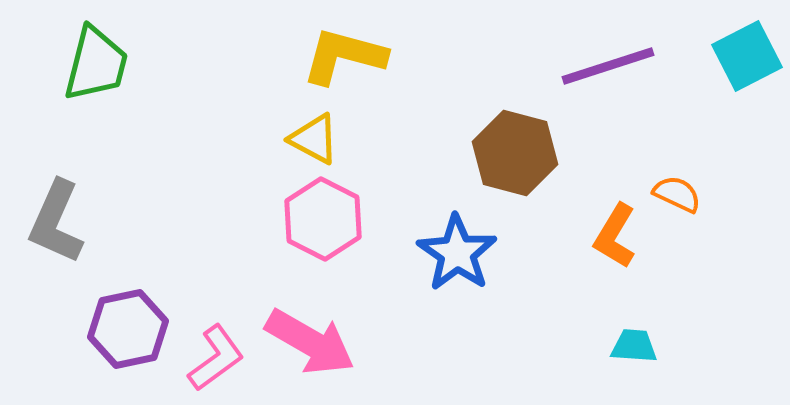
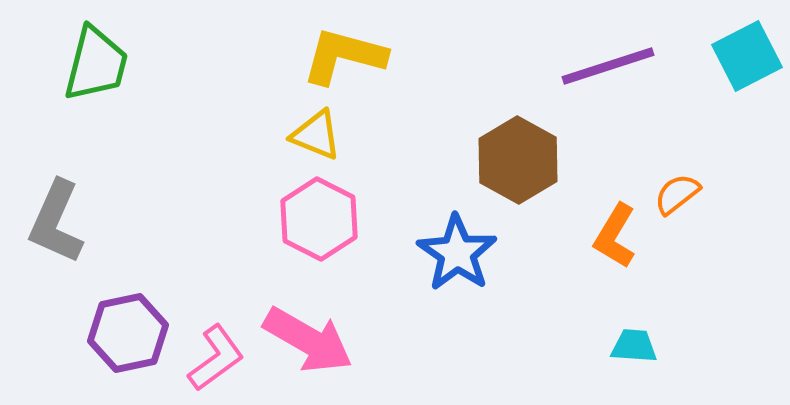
yellow triangle: moved 2 px right, 4 px up; rotated 6 degrees counterclockwise
brown hexagon: moved 3 px right, 7 px down; rotated 14 degrees clockwise
orange semicircle: rotated 63 degrees counterclockwise
pink hexagon: moved 4 px left
purple hexagon: moved 4 px down
pink arrow: moved 2 px left, 2 px up
